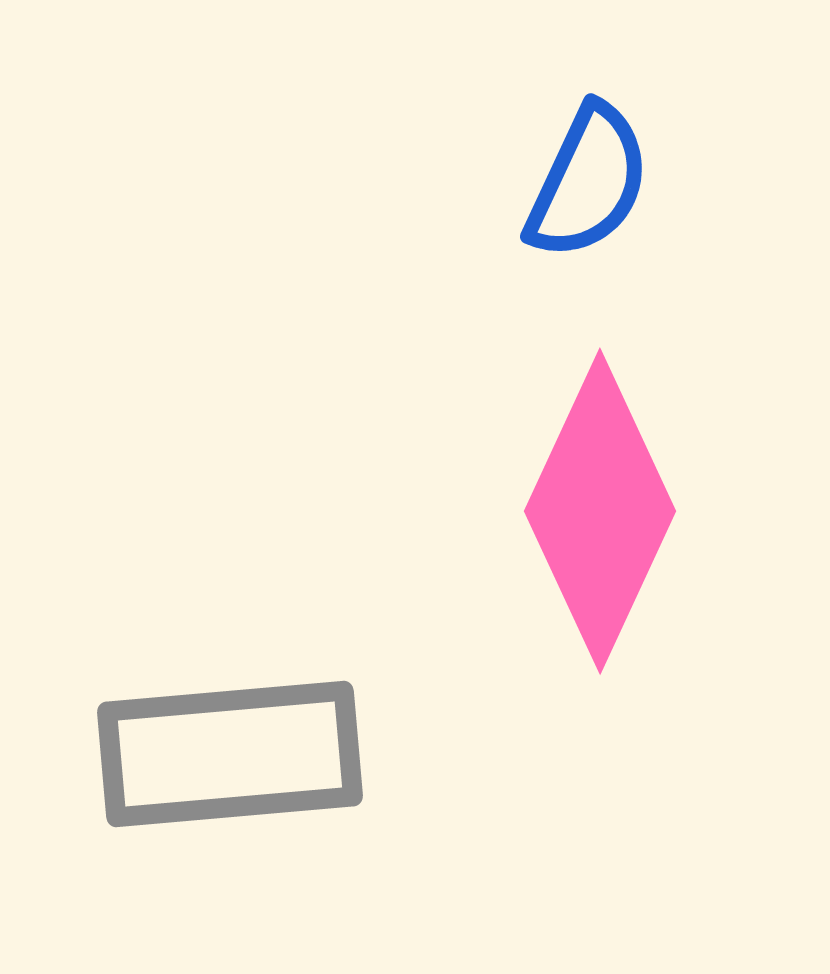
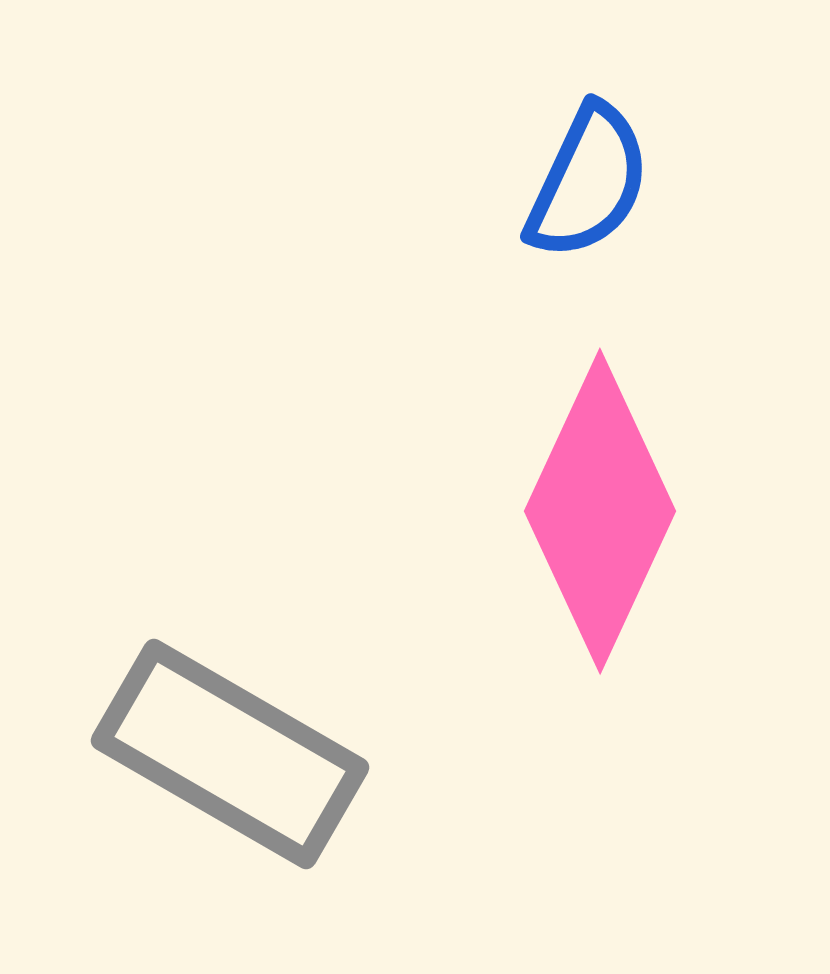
gray rectangle: rotated 35 degrees clockwise
